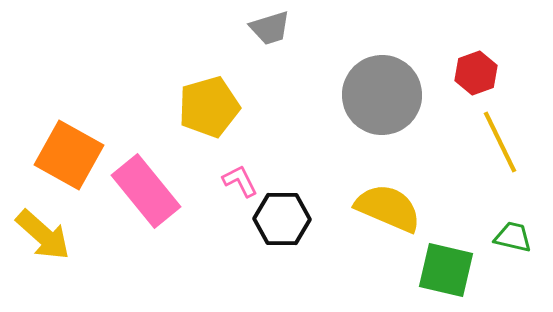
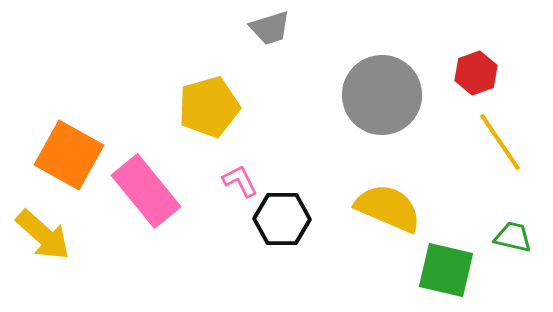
yellow line: rotated 8 degrees counterclockwise
